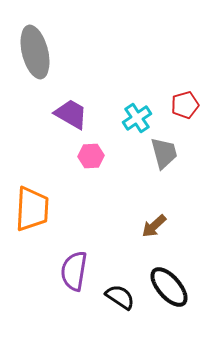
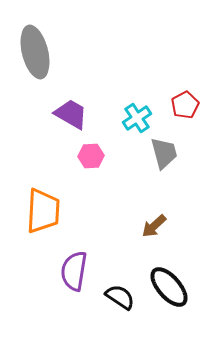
red pentagon: rotated 12 degrees counterclockwise
orange trapezoid: moved 11 px right, 2 px down
